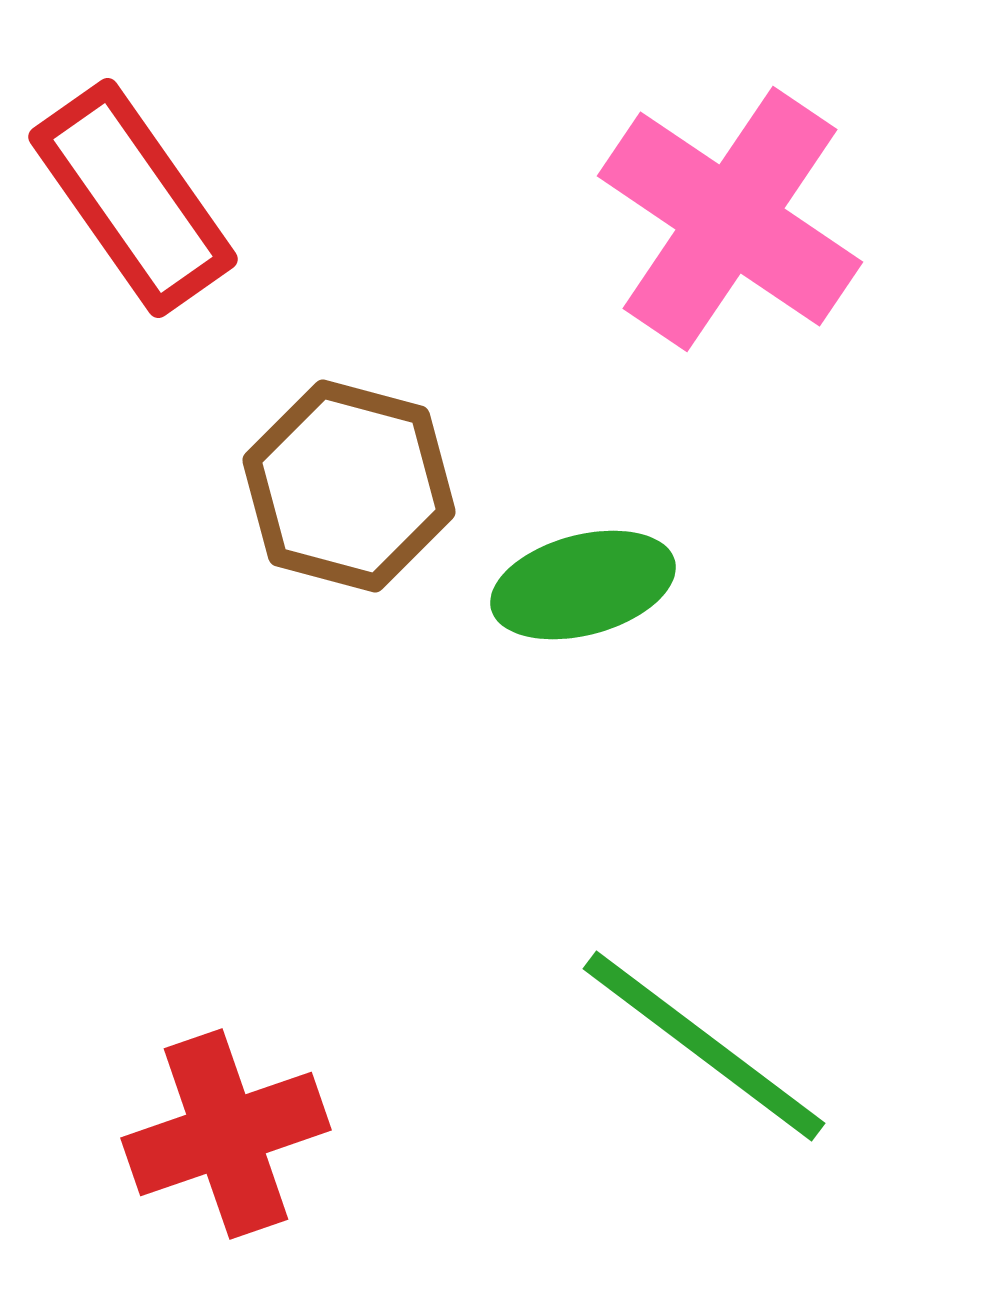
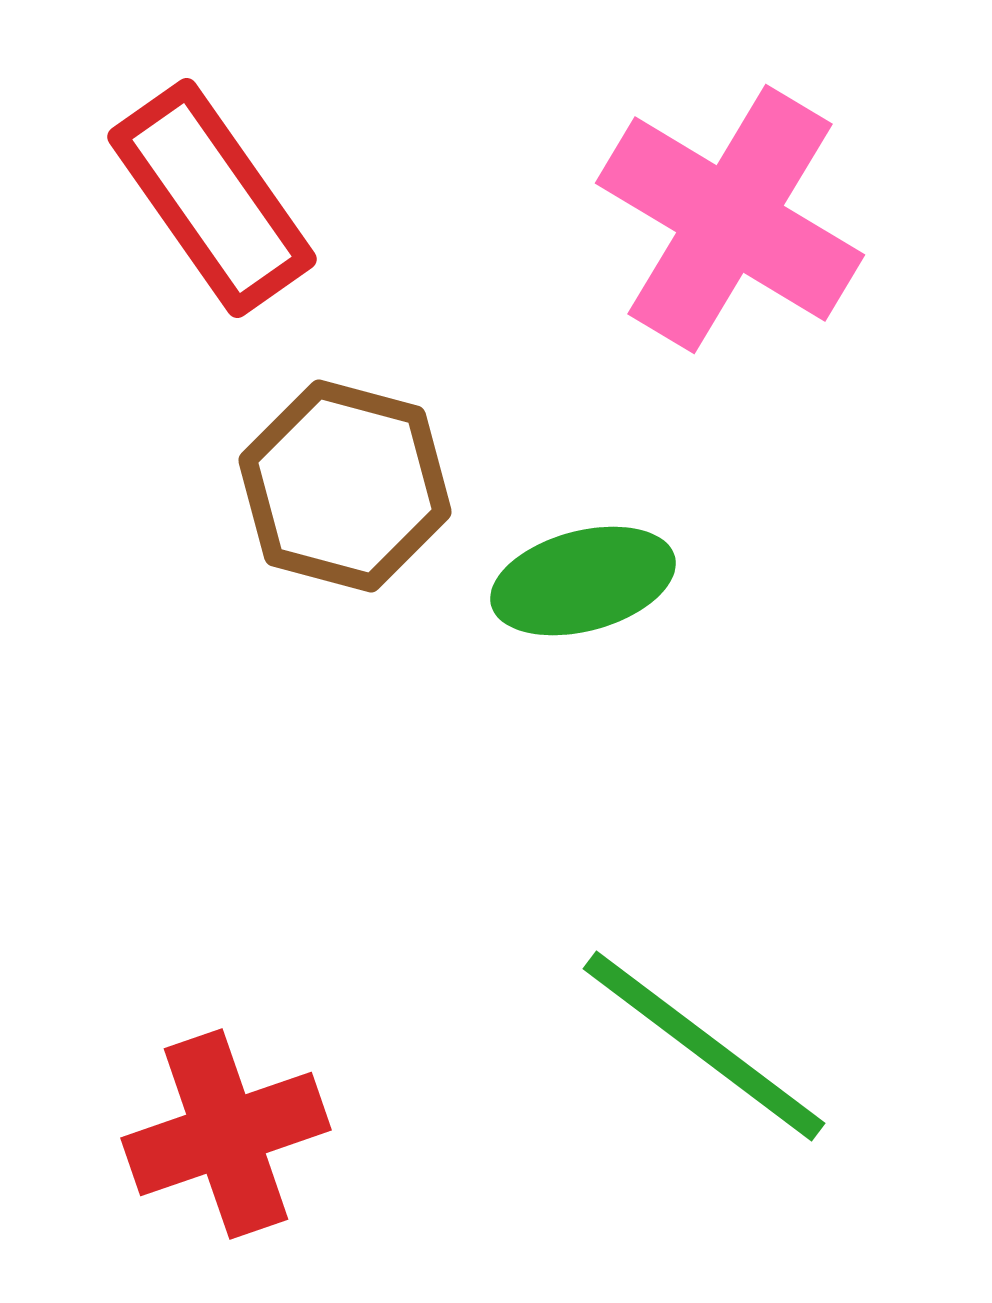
red rectangle: moved 79 px right
pink cross: rotated 3 degrees counterclockwise
brown hexagon: moved 4 px left
green ellipse: moved 4 px up
